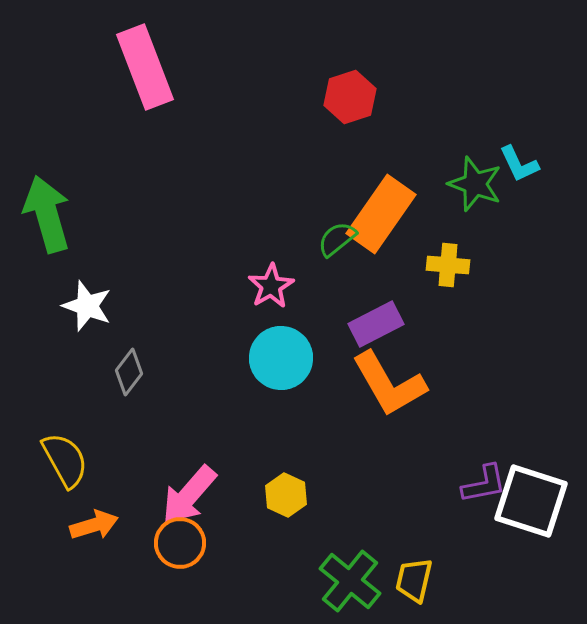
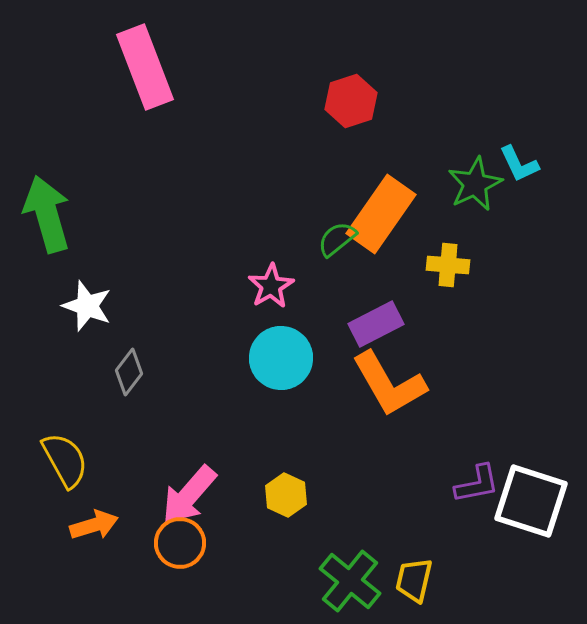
red hexagon: moved 1 px right, 4 px down
green star: rotated 26 degrees clockwise
purple L-shape: moved 7 px left
